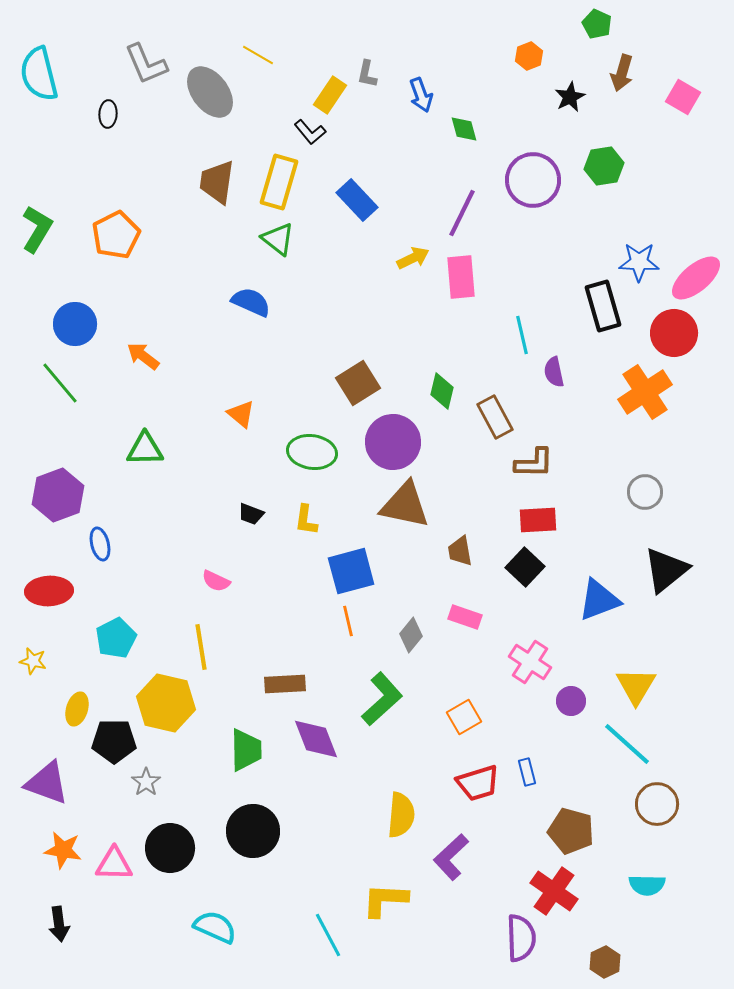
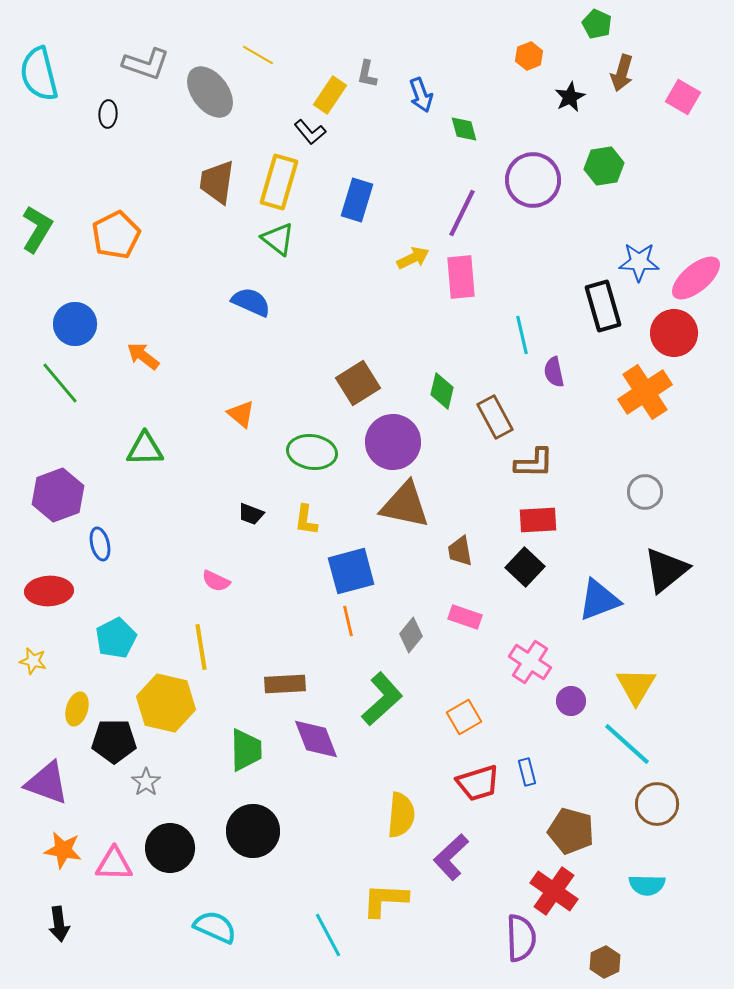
gray L-shape at (146, 64): rotated 48 degrees counterclockwise
blue rectangle at (357, 200): rotated 60 degrees clockwise
